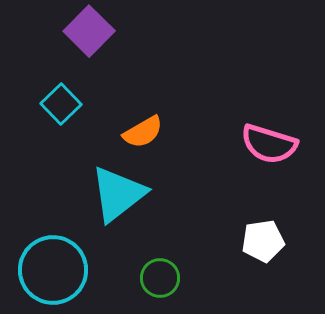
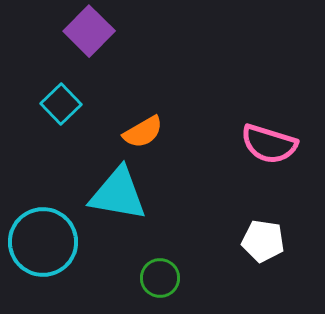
cyan triangle: rotated 48 degrees clockwise
white pentagon: rotated 18 degrees clockwise
cyan circle: moved 10 px left, 28 px up
